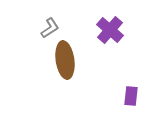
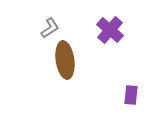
purple rectangle: moved 1 px up
